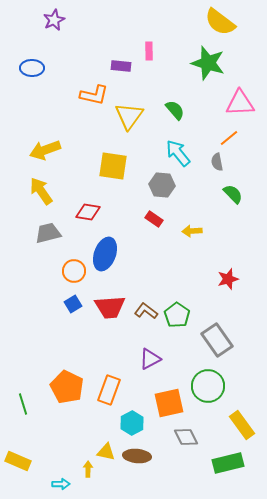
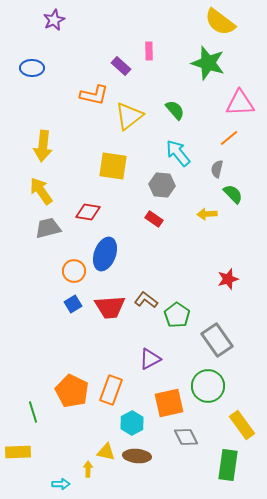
purple rectangle at (121, 66): rotated 36 degrees clockwise
yellow triangle at (129, 116): rotated 16 degrees clockwise
yellow arrow at (45, 150): moved 2 px left, 4 px up; rotated 64 degrees counterclockwise
gray semicircle at (217, 162): moved 7 px down; rotated 24 degrees clockwise
yellow arrow at (192, 231): moved 15 px right, 17 px up
gray trapezoid at (48, 233): moved 5 px up
brown L-shape at (146, 311): moved 11 px up
orange pentagon at (67, 387): moved 5 px right, 4 px down
orange rectangle at (109, 390): moved 2 px right
green line at (23, 404): moved 10 px right, 8 px down
yellow rectangle at (18, 461): moved 9 px up; rotated 25 degrees counterclockwise
green rectangle at (228, 463): moved 2 px down; rotated 68 degrees counterclockwise
